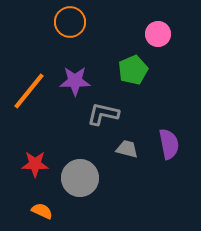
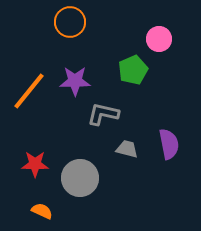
pink circle: moved 1 px right, 5 px down
